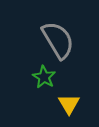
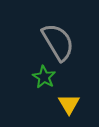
gray semicircle: moved 2 px down
